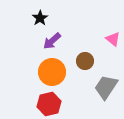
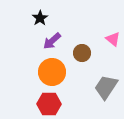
brown circle: moved 3 px left, 8 px up
red hexagon: rotated 15 degrees clockwise
